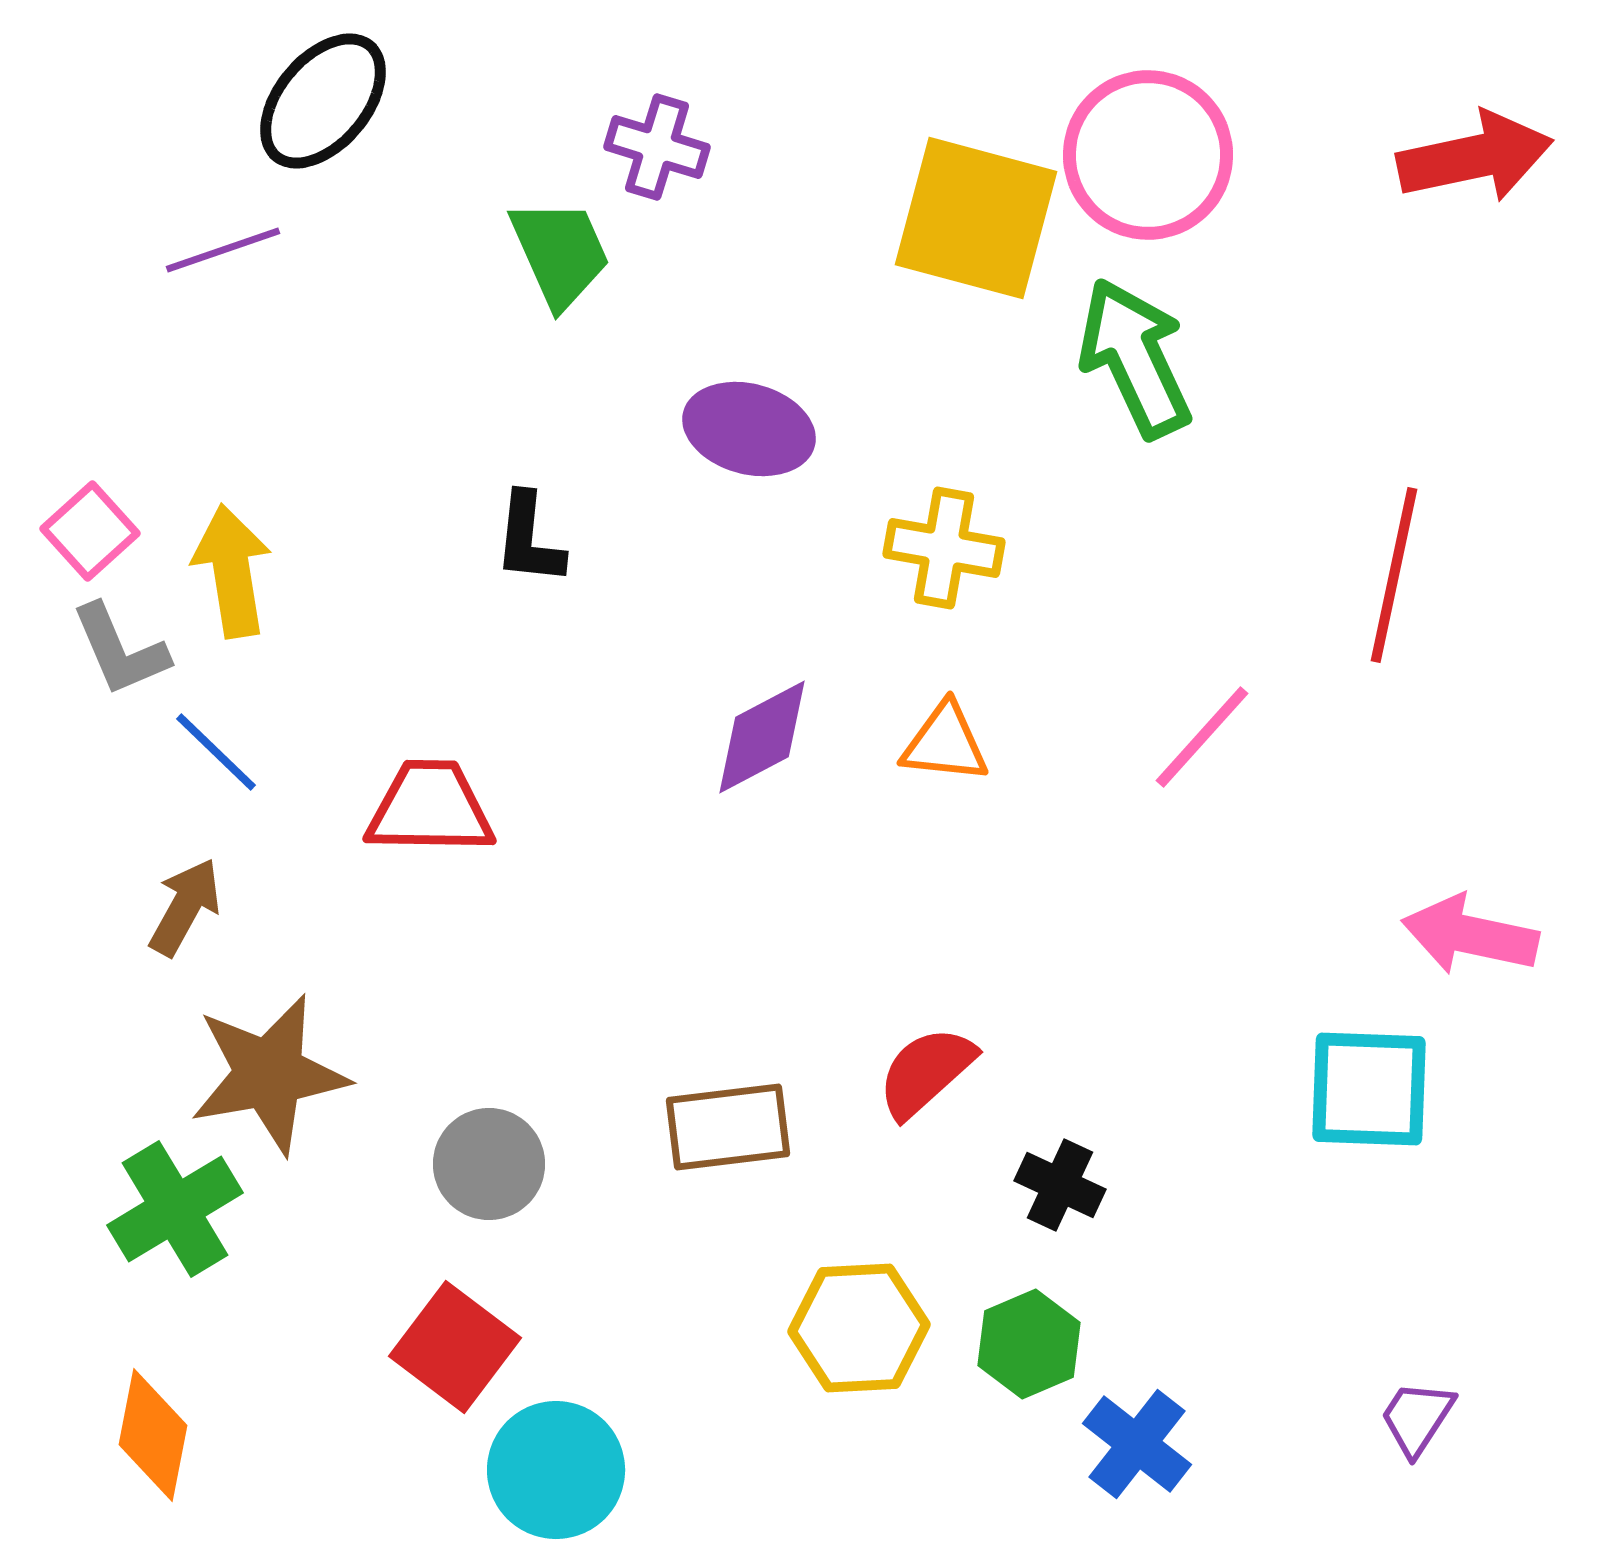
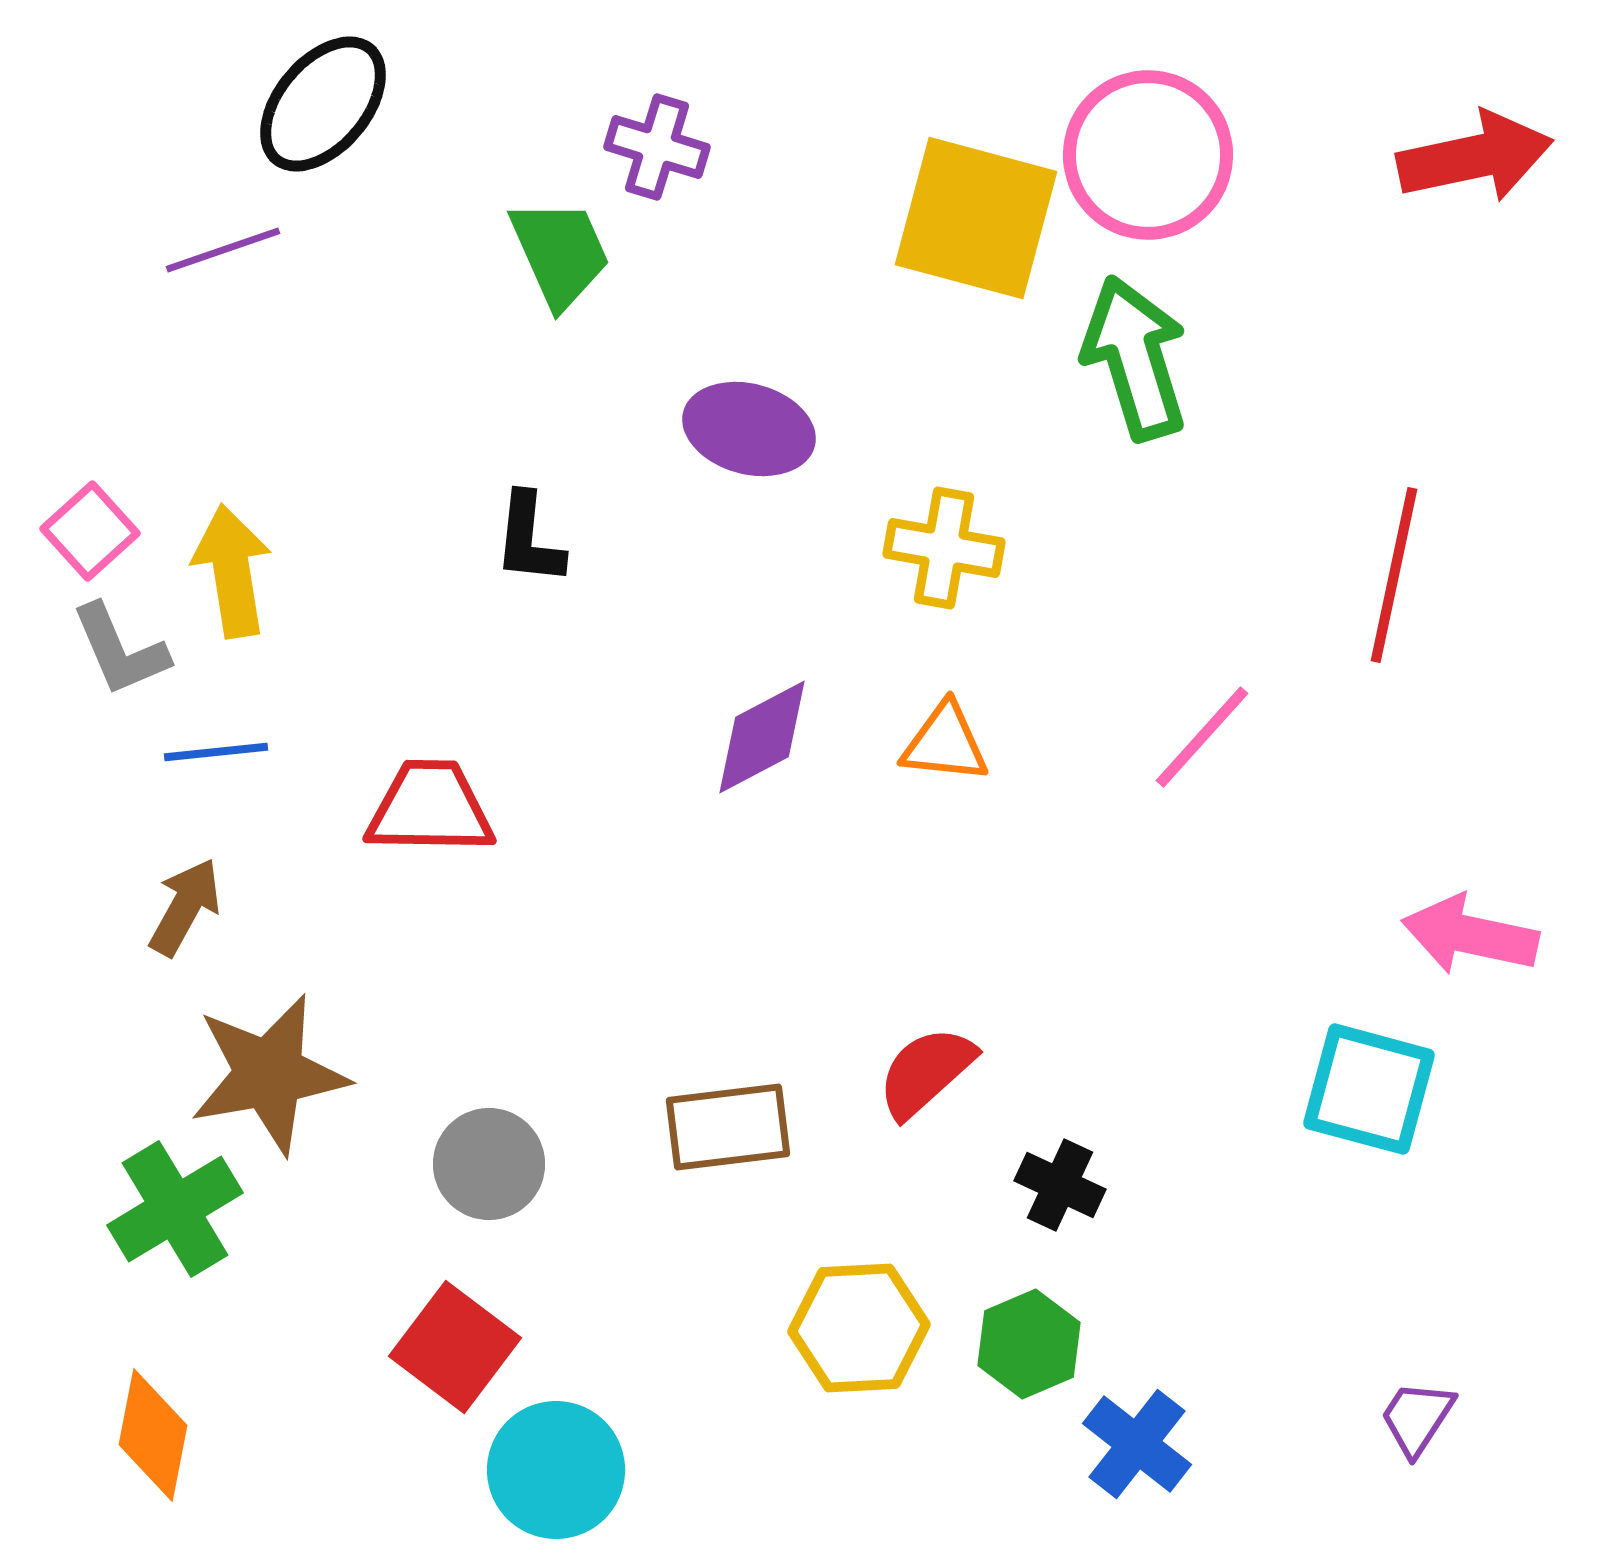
black ellipse: moved 3 px down
green arrow: rotated 8 degrees clockwise
blue line: rotated 50 degrees counterclockwise
cyan square: rotated 13 degrees clockwise
